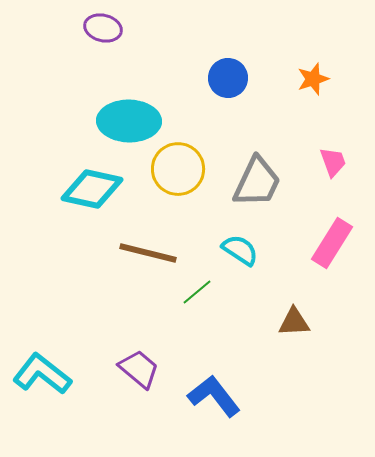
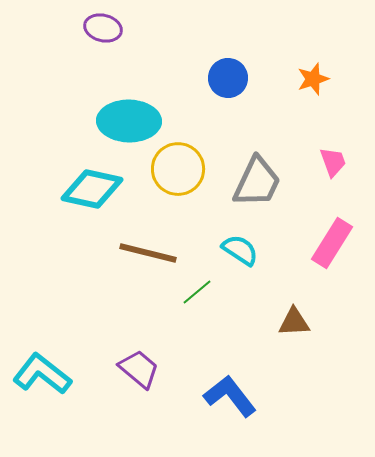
blue L-shape: moved 16 px right
